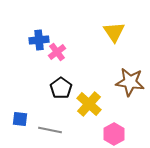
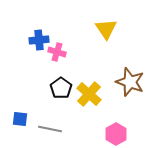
yellow triangle: moved 8 px left, 3 px up
pink cross: rotated 36 degrees counterclockwise
brown star: rotated 12 degrees clockwise
yellow cross: moved 10 px up
gray line: moved 1 px up
pink hexagon: moved 2 px right
